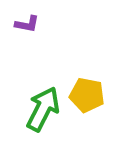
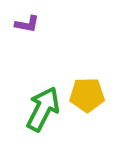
yellow pentagon: rotated 12 degrees counterclockwise
